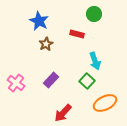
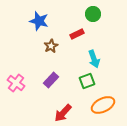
green circle: moved 1 px left
blue star: rotated 12 degrees counterclockwise
red rectangle: rotated 40 degrees counterclockwise
brown star: moved 5 px right, 2 px down
cyan arrow: moved 1 px left, 2 px up
green square: rotated 28 degrees clockwise
orange ellipse: moved 2 px left, 2 px down
